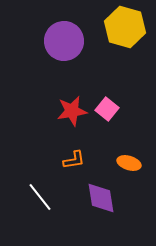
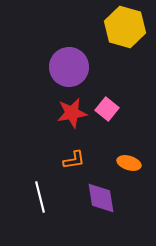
purple circle: moved 5 px right, 26 px down
red star: moved 2 px down
white line: rotated 24 degrees clockwise
